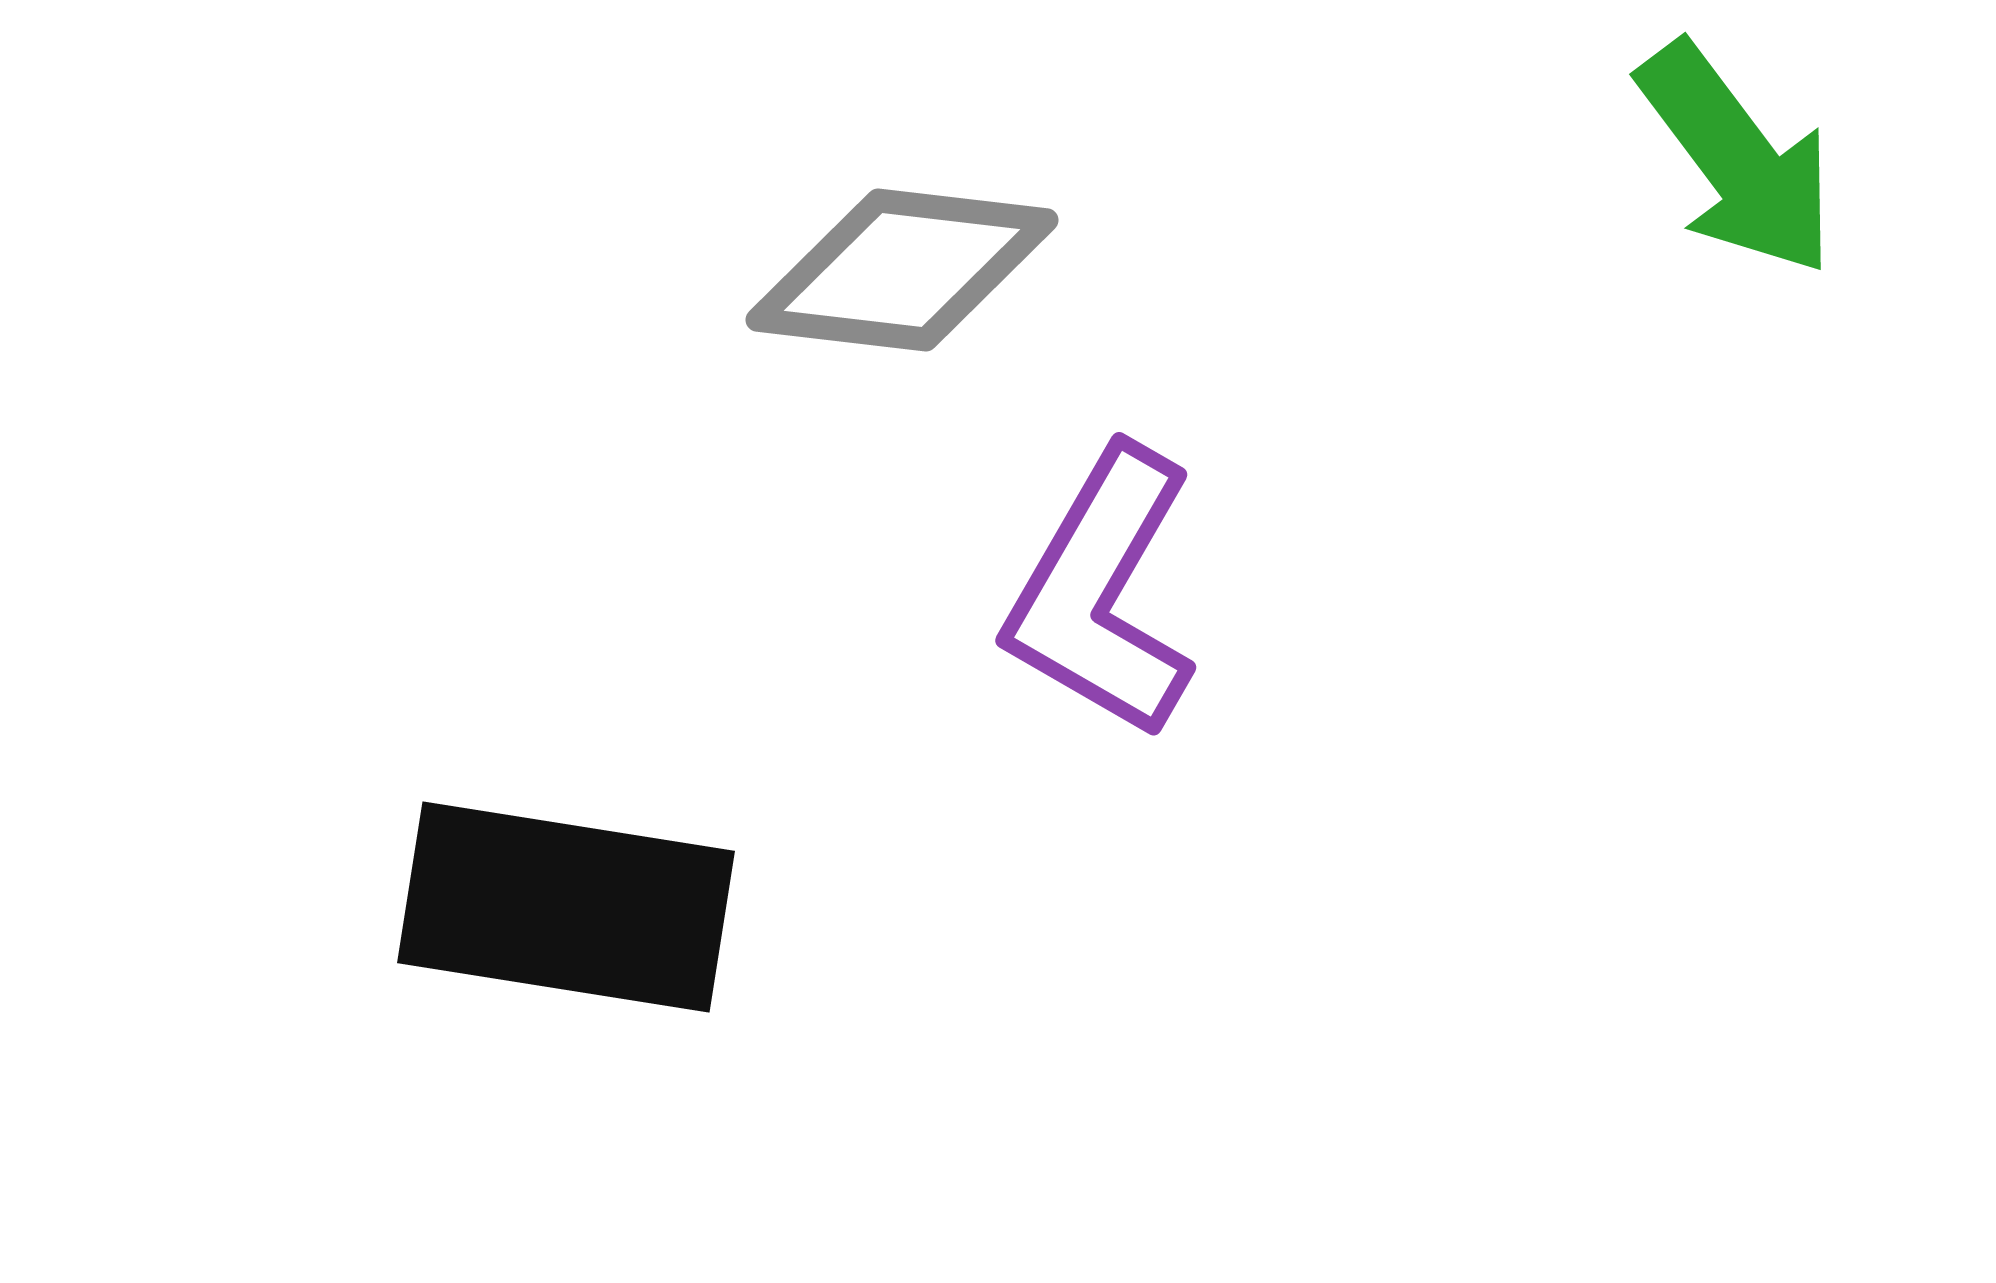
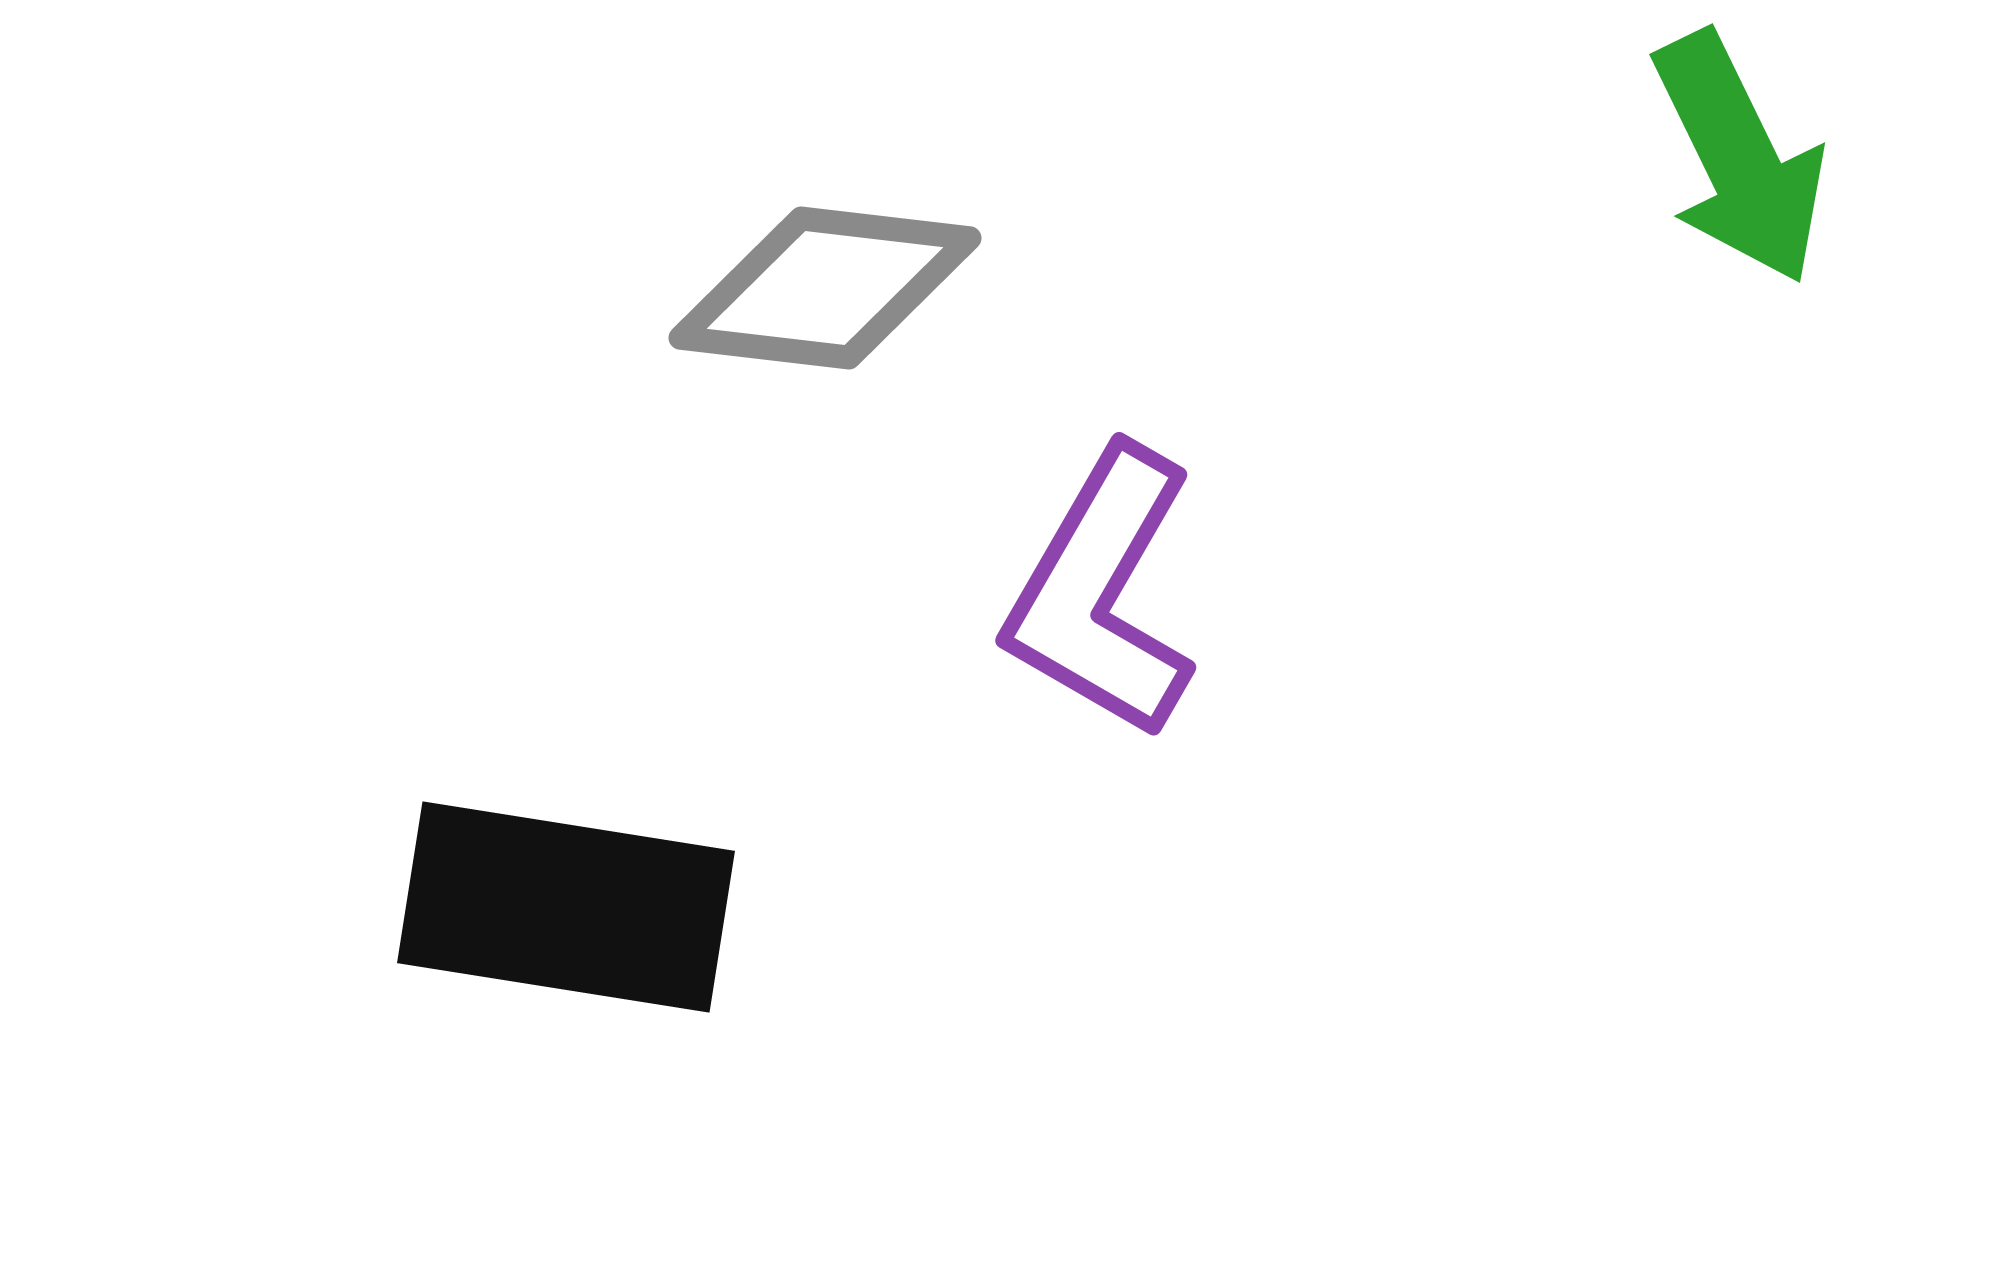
green arrow: moved 2 px right, 1 px up; rotated 11 degrees clockwise
gray diamond: moved 77 px left, 18 px down
